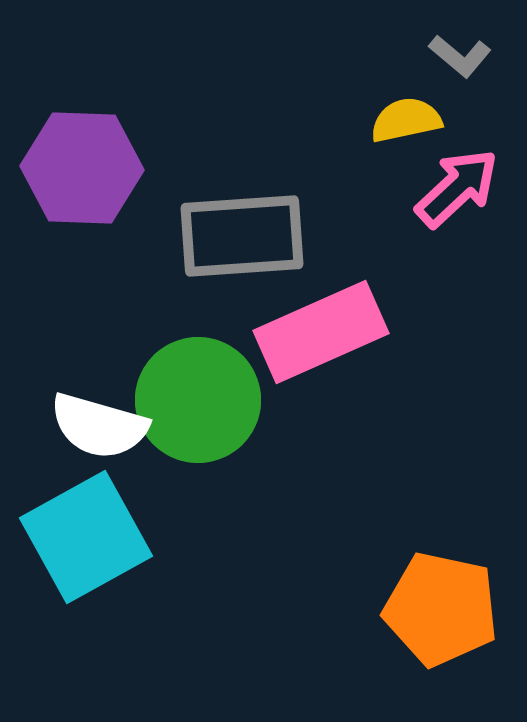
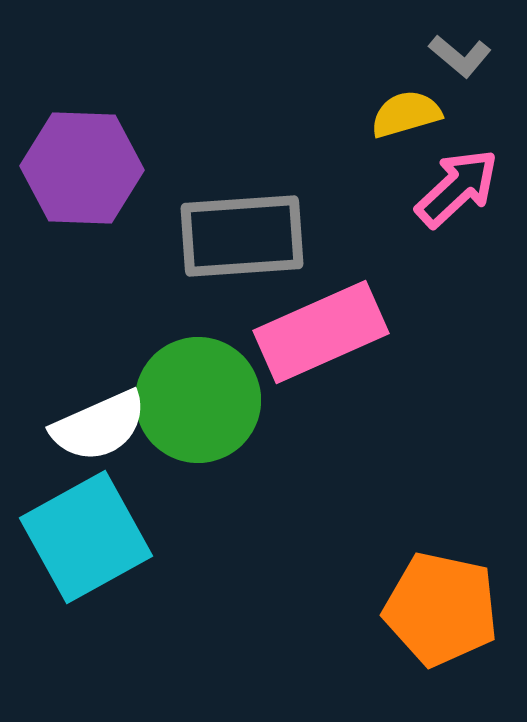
yellow semicircle: moved 6 px up; rotated 4 degrees counterclockwise
white semicircle: rotated 40 degrees counterclockwise
